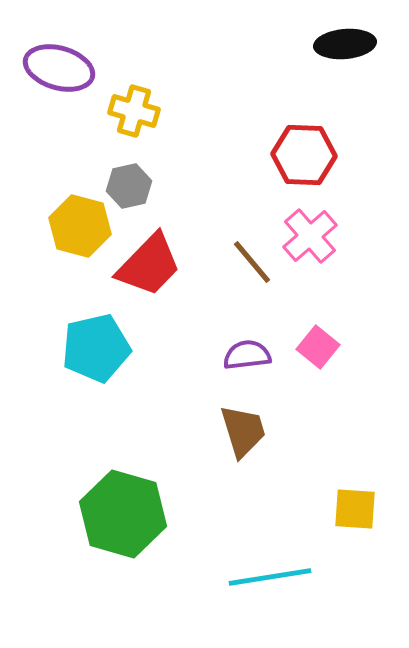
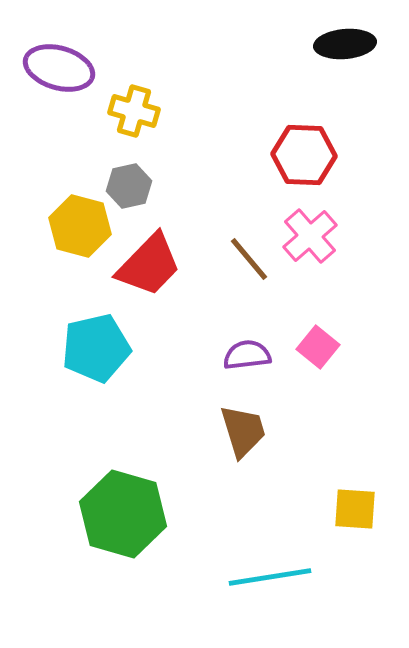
brown line: moved 3 px left, 3 px up
